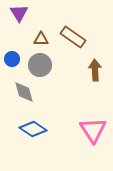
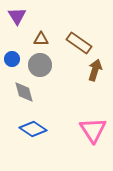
purple triangle: moved 2 px left, 3 px down
brown rectangle: moved 6 px right, 6 px down
brown arrow: rotated 20 degrees clockwise
